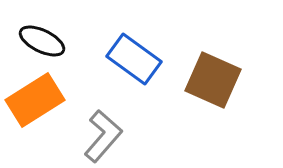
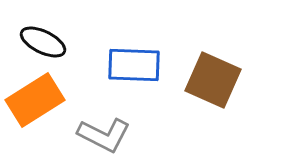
black ellipse: moved 1 px right, 1 px down
blue rectangle: moved 6 px down; rotated 34 degrees counterclockwise
gray L-shape: moved 1 px right, 1 px up; rotated 76 degrees clockwise
